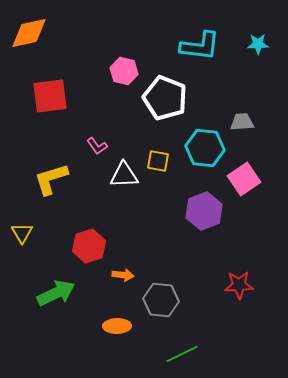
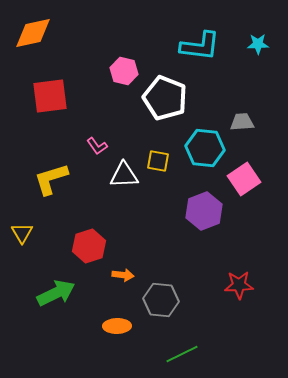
orange diamond: moved 4 px right
